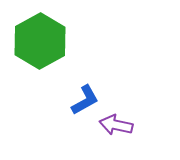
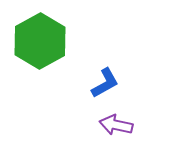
blue L-shape: moved 20 px right, 17 px up
